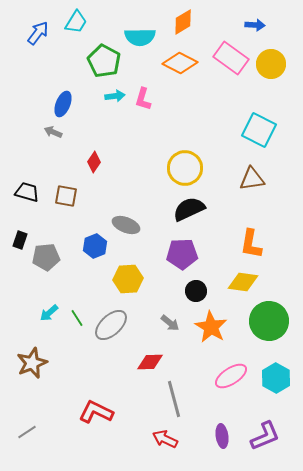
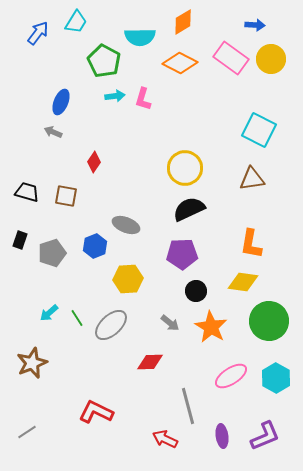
yellow circle at (271, 64): moved 5 px up
blue ellipse at (63, 104): moved 2 px left, 2 px up
gray pentagon at (46, 257): moved 6 px right, 4 px up; rotated 12 degrees counterclockwise
gray line at (174, 399): moved 14 px right, 7 px down
